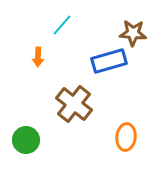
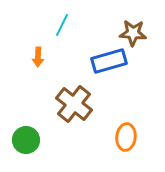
cyan line: rotated 15 degrees counterclockwise
